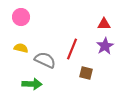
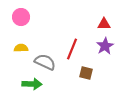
yellow semicircle: rotated 16 degrees counterclockwise
gray semicircle: moved 2 px down
